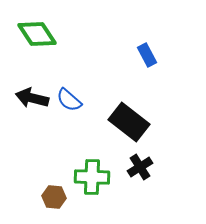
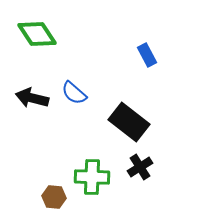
blue semicircle: moved 5 px right, 7 px up
